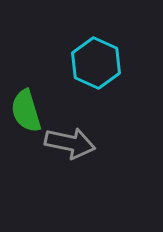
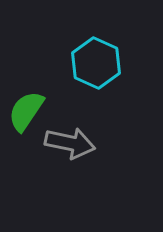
green semicircle: rotated 51 degrees clockwise
